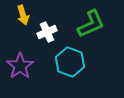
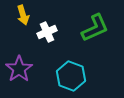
green L-shape: moved 4 px right, 4 px down
cyan hexagon: moved 1 px right, 14 px down
purple star: moved 1 px left, 3 px down
